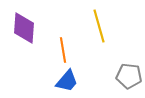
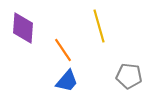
purple diamond: moved 1 px left
orange line: rotated 25 degrees counterclockwise
